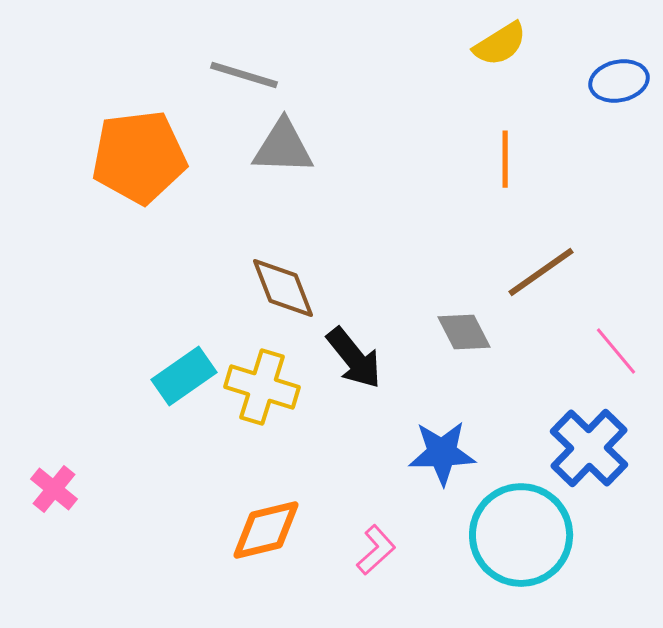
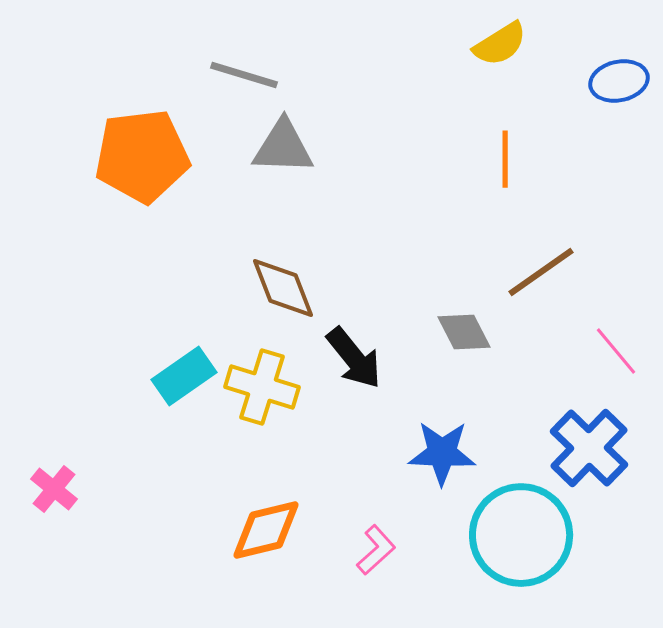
orange pentagon: moved 3 px right, 1 px up
blue star: rotated 4 degrees clockwise
